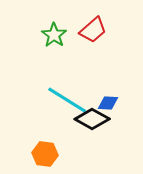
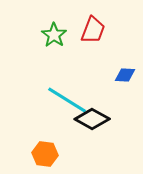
red trapezoid: rotated 28 degrees counterclockwise
blue diamond: moved 17 px right, 28 px up
